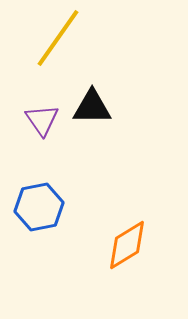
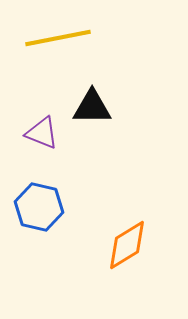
yellow line: rotated 44 degrees clockwise
purple triangle: moved 13 px down; rotated 33 degrees counterclockwise
blue hexagon: rotated 24 degrees clockwise
